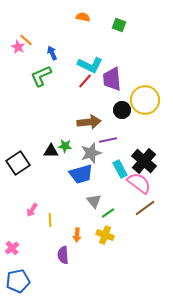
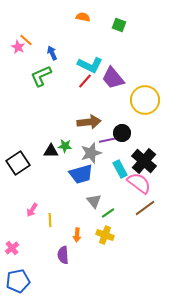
purple trapezoid: moved 1 px right, 1 px up; rotated 35 degrees counterclockwise
black circle: moved 23 px down
